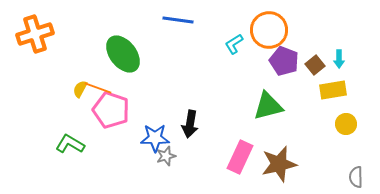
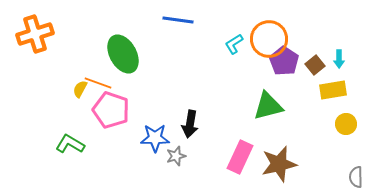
orange circle: moved 9 px down
green ellipse: rotated 9 degrees clockwise
purple pentagon: rotated 12 degrees clockwise
orange line: moved 5 px up
gray star: moved 10 px right
